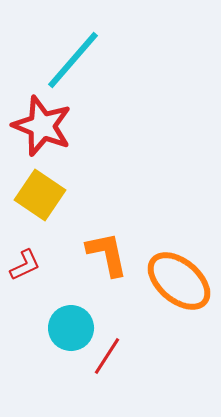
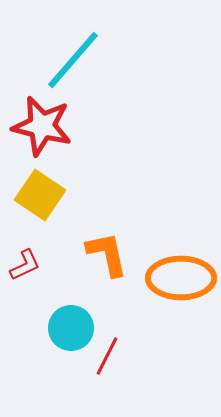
red star: rotated 8 degrees counterclockwise
orange ellipse: moved 2 px right, 3 px up; rotated 40 degrees counterclockwise
red line: rotated 6 degrees counterclockwise
